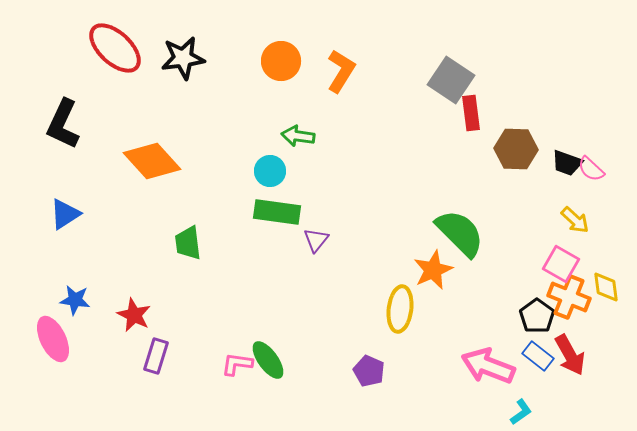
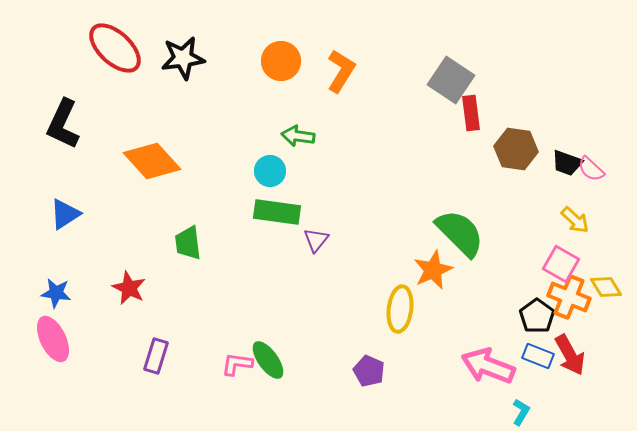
brown hexagon: rotated 6 degrees clockwise
yellow diamond: rotated 24 degrees counterclockwise
blue star: moved 19 px left, 7 px up
red star: moved 5 px left, 27 px up
blue rectangle: rotated 16 degrees counterclockwise
cyan L-shape: rotated 24 degrees counterclockwise
